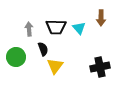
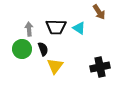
brown arrow: moved 2 px left, 6 px up; rotated 35 degrees counterclockwise
cyan triangle: rotated 16 degrees counterclockwise
green circle: moved 6 px right, 8 px up
